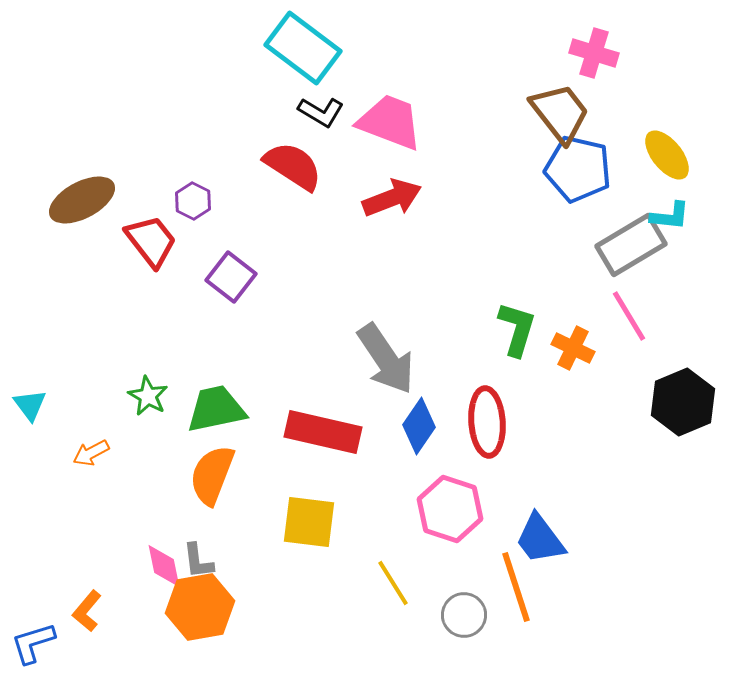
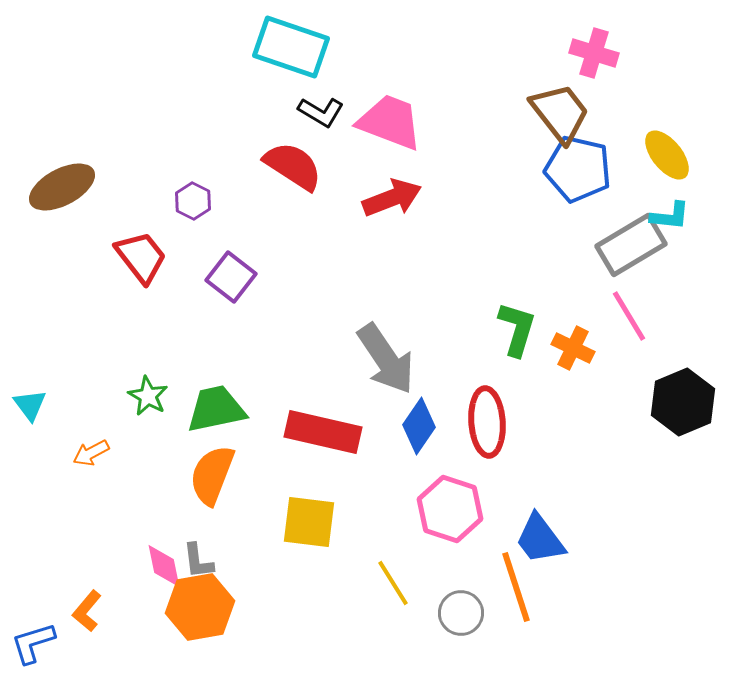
cyan rectangle: moved 12 px left, 1 px up; rotated 18 degrees counterclockwise
brown ellipse: moved 20 px left, 13 px up
red trapezoid: moved 10 px left, 16 px down
gray circle: moved 3 px left, 2 px up
